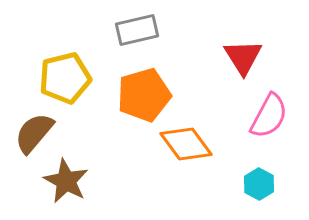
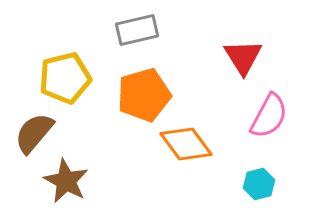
cyan hexagon: rotated 16 degrees clockwise
